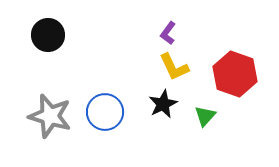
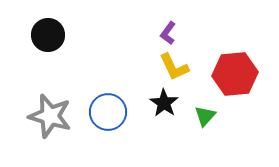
red hexagon: rotated 24 degrees counterclockwise
black star: moved 1 px right, 1 px up; rotated 12 degrees counterclockwise
blue circle: moved 3 px right
